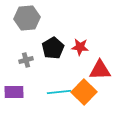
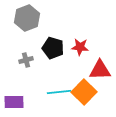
gray hexagon: rotated 15 degrees counterclockwise
black pentagon: rotated 25 degrees counterclockwise
purple rectangle: moved 10 px down
